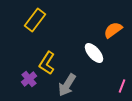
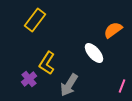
gray arrow: moved 2 px right
